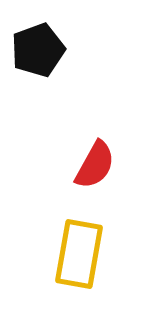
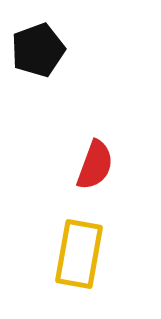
red semicircle: rotated 9 degrees counterclockwise
